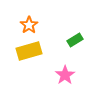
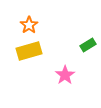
green rectangle: moved 13 px right, 5 px down
